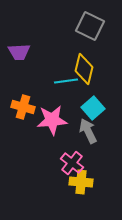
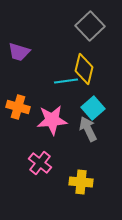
gray square: rotated 20 degrees clockwise
purple trapezoid: rotated 20 degrees clockwise
orange cross: moved 5 px left
gray arrow: moved 2 px up
pink cross: moved 32 px left
